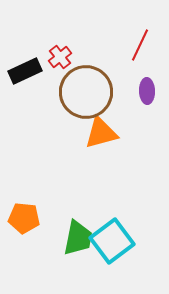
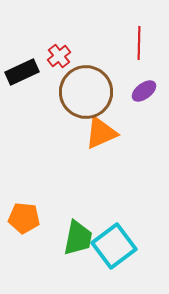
red line: moved 1 px left, 2 px up; rotated 24 degrees counterclockwise
red cross: moved 1 px left, 1 px up
black rectangle: moved 3 px left, 1 px down
purple ellipse: moved 3 px left; rotated 55 degrees clockwise
orange triangle: rotated 9 degrees counterclockwise
cyan square: moved 2 px right, 5 px down
